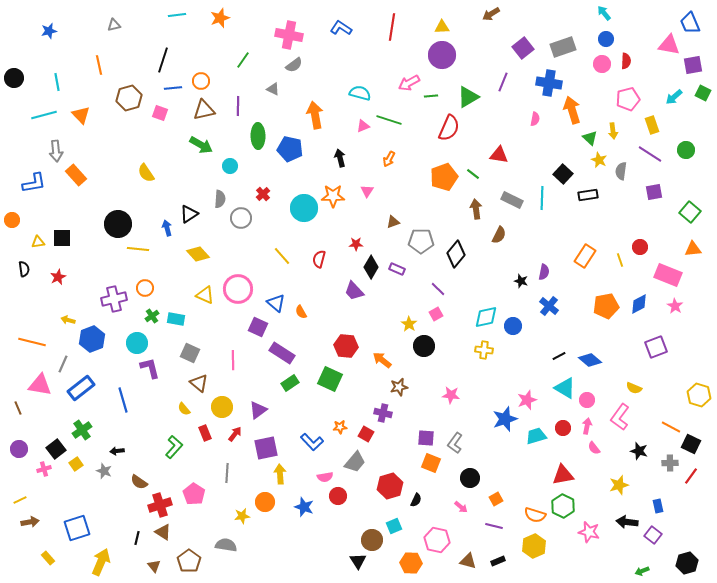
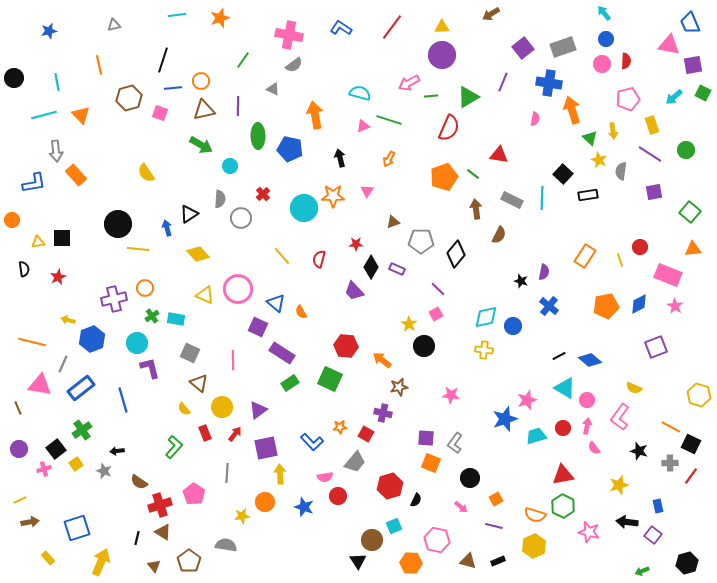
red line at (392, 27): rotated 28 degrees clockwise
